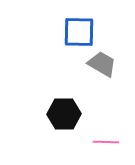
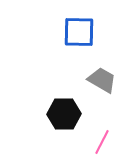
gray trapezoid: moved 16 px down
pink line: moved 4 px left; rotated 65 degrees counterclockwise
